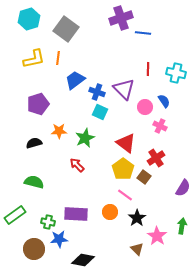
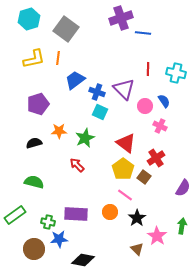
pink circle: moved 1 px up
